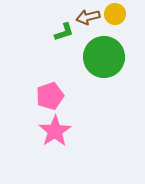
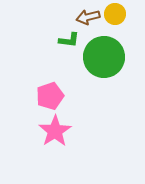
green L-shape: moved 5 px right, 8 px down; rotated 25 degrees clockwise
